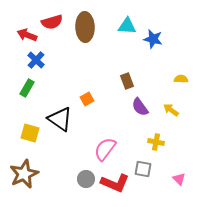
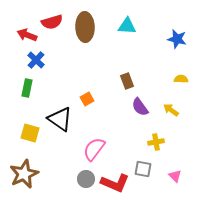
blue star: moved 24 px right
green rectangle: rotated 18 degrees counterclockwise
yellow cross: rotated 21 degrees counterclockwise
pink semicircle: moved 11 px left
pink triangle: moved 4 px left, 3 px up
